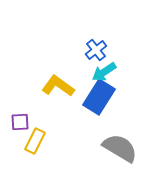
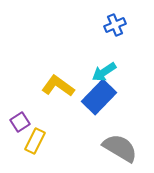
blue cross: moved 19 px right, 25 px up; rotated 15 degrees clockwise
blue rectangle: rotated 12 degrees clockwise
purple square: rotated 30 degrees counterclockwise
